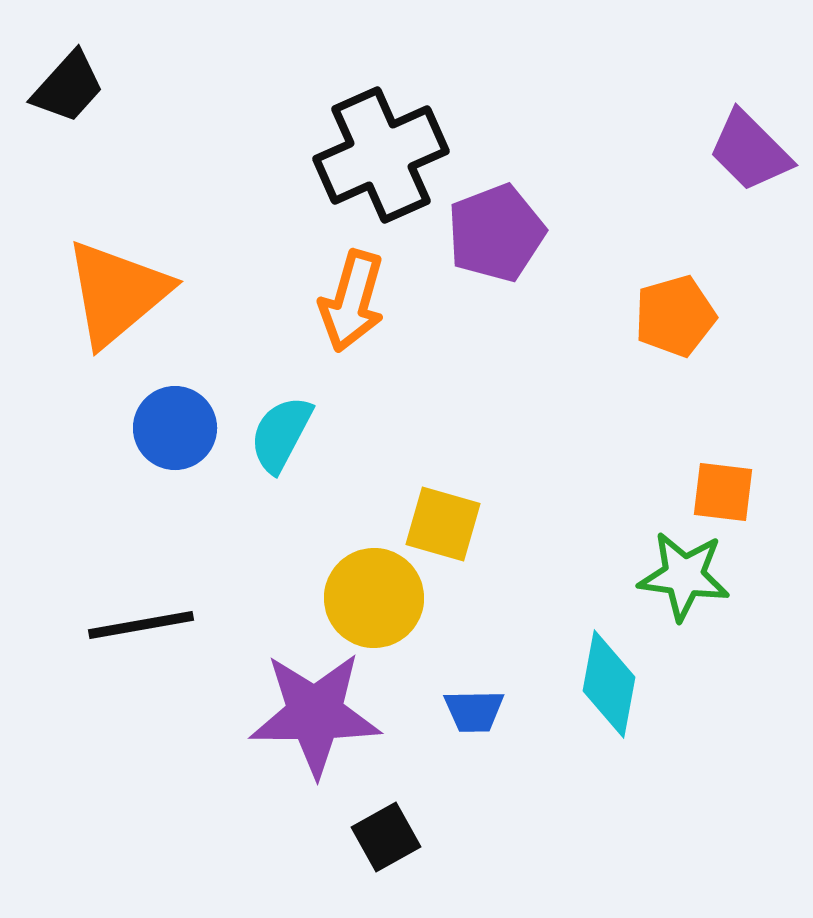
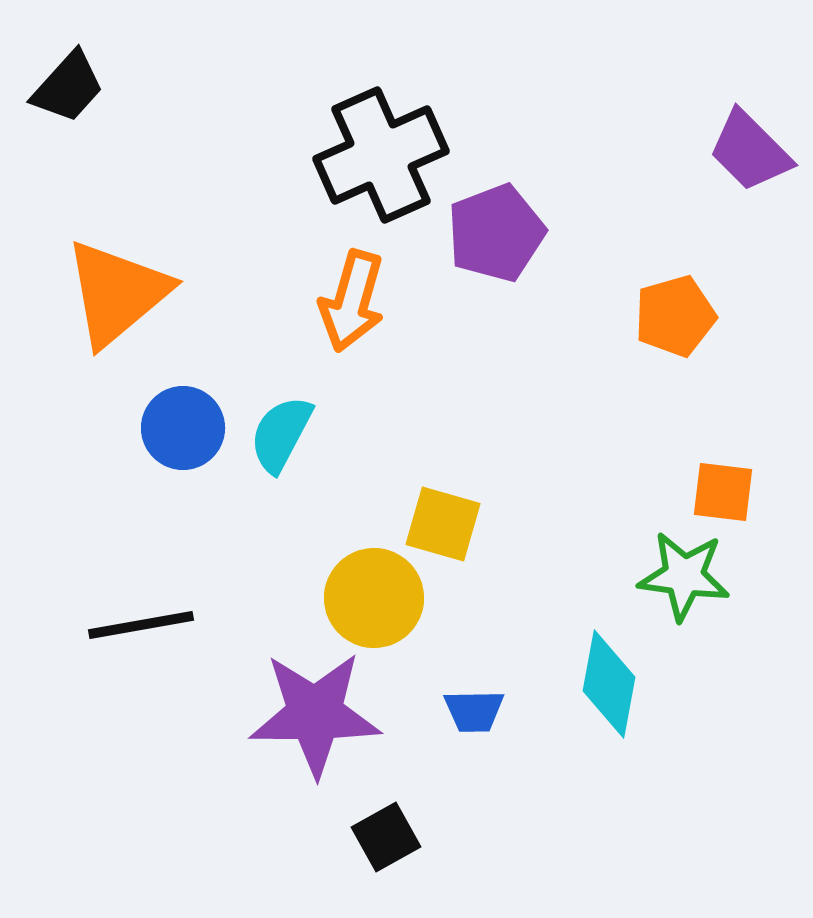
blue circle: moved 8 px right
